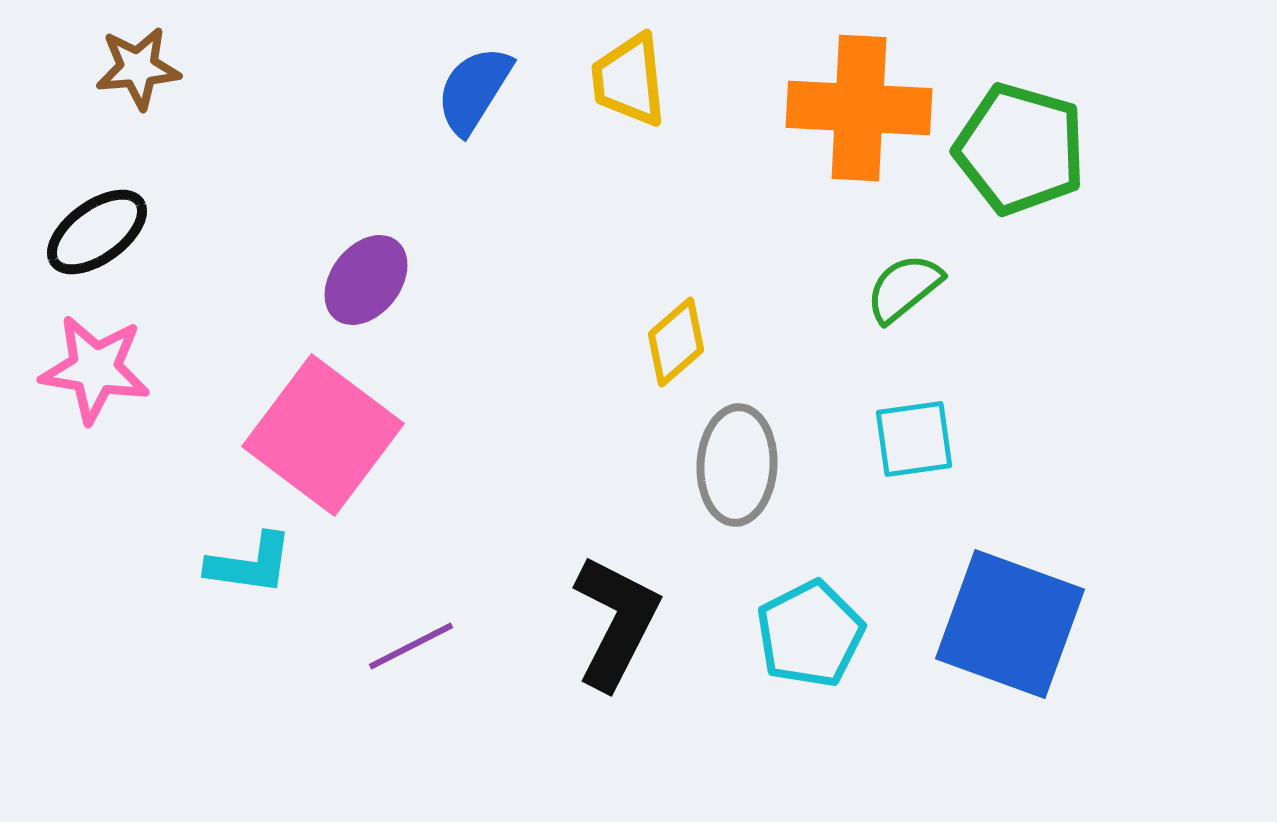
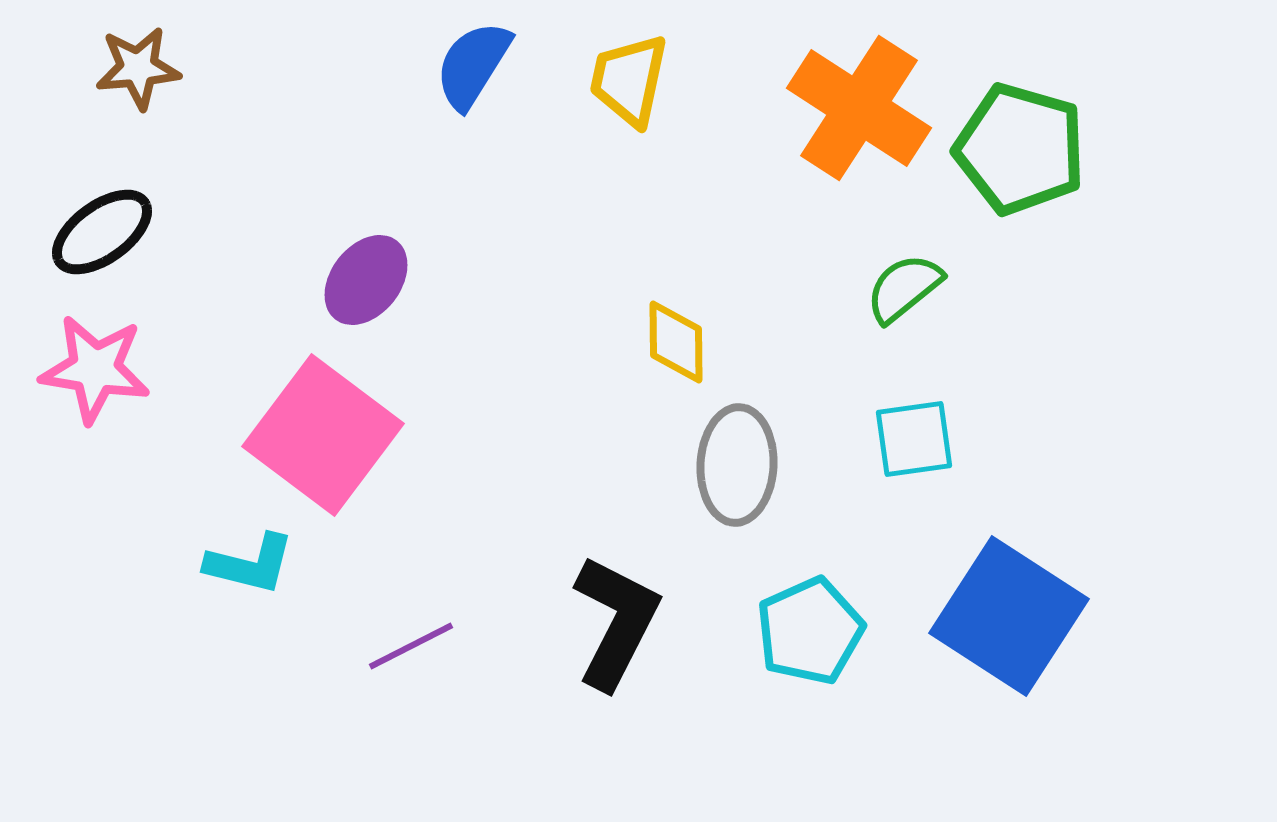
yellow trapezoid: rotated 18 degrees clockwise
blue semicircle: moved 1 px left, 25 px up
orange cross: rotated 30 degrees clockwise
black ellipse: moved 5 px right
yellow diamond: rotated 50 degrees counterclockwise
cyan L-shape: rotated 6 degrees clockwise
blue square: moved 1 px left, 8 px up; rotated 13 degrees clockwise
cyan pentagon: moved 3 px up; rotated 3 degrees clockwise
